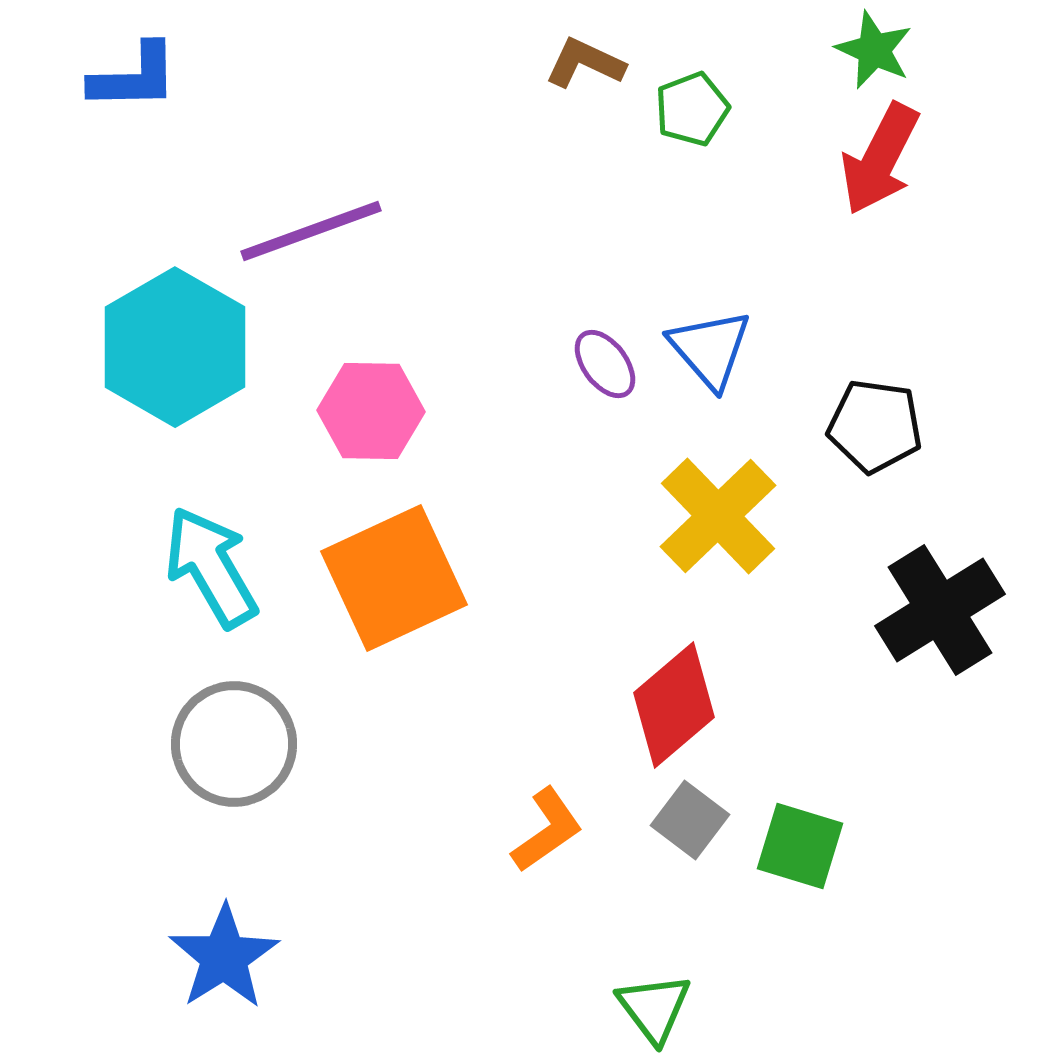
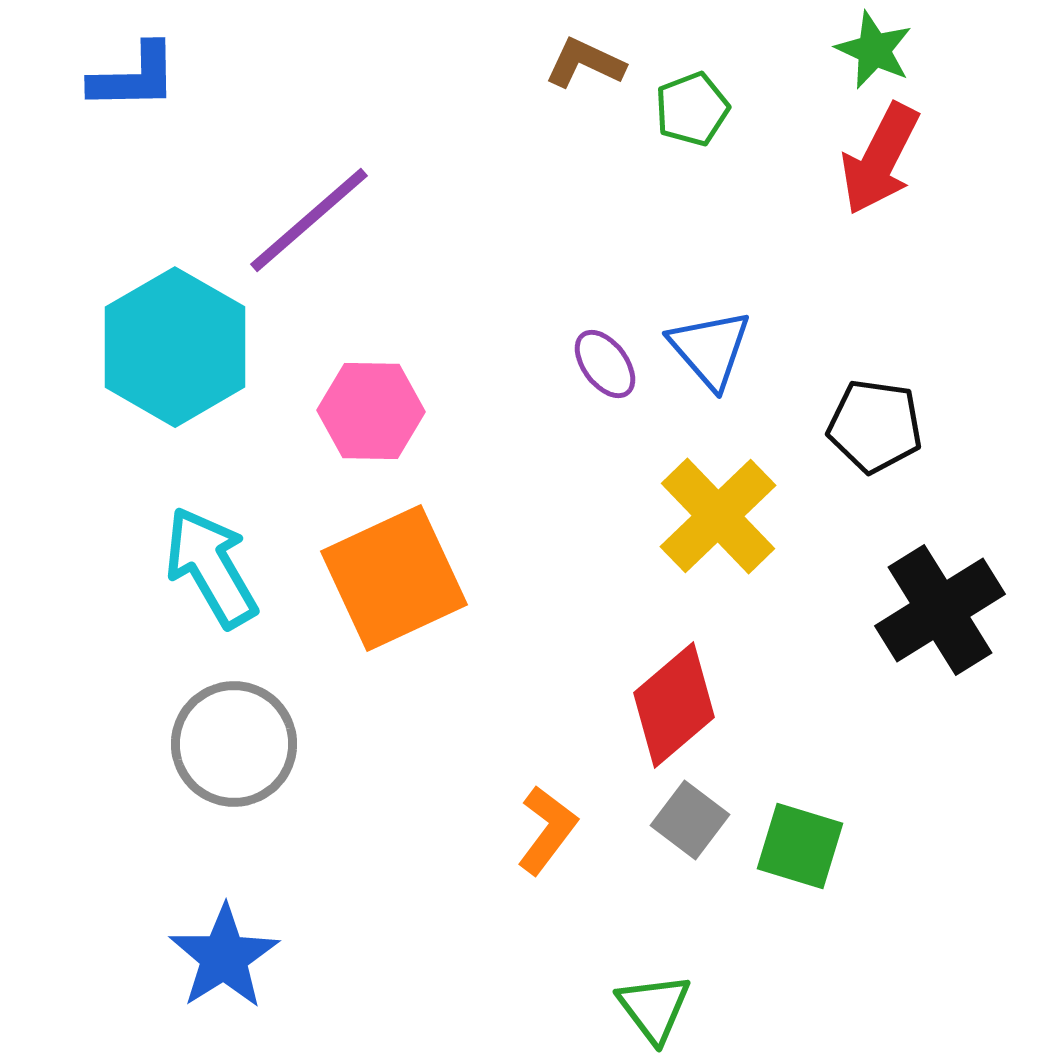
purple line: moved 2 px left, 11 px up; rotated 21 degrees counterclockwise
orange L-shape: rotated 18 degrees counterclockwise
